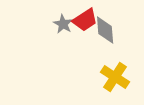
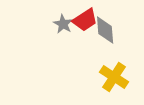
yellow cross: moved 1 px left
